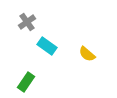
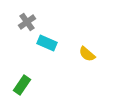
cyan rectangle: moved 3 px up; rotated 12 degrees counterclockwise
green rectangle: moved 4 px left, 3 px down
